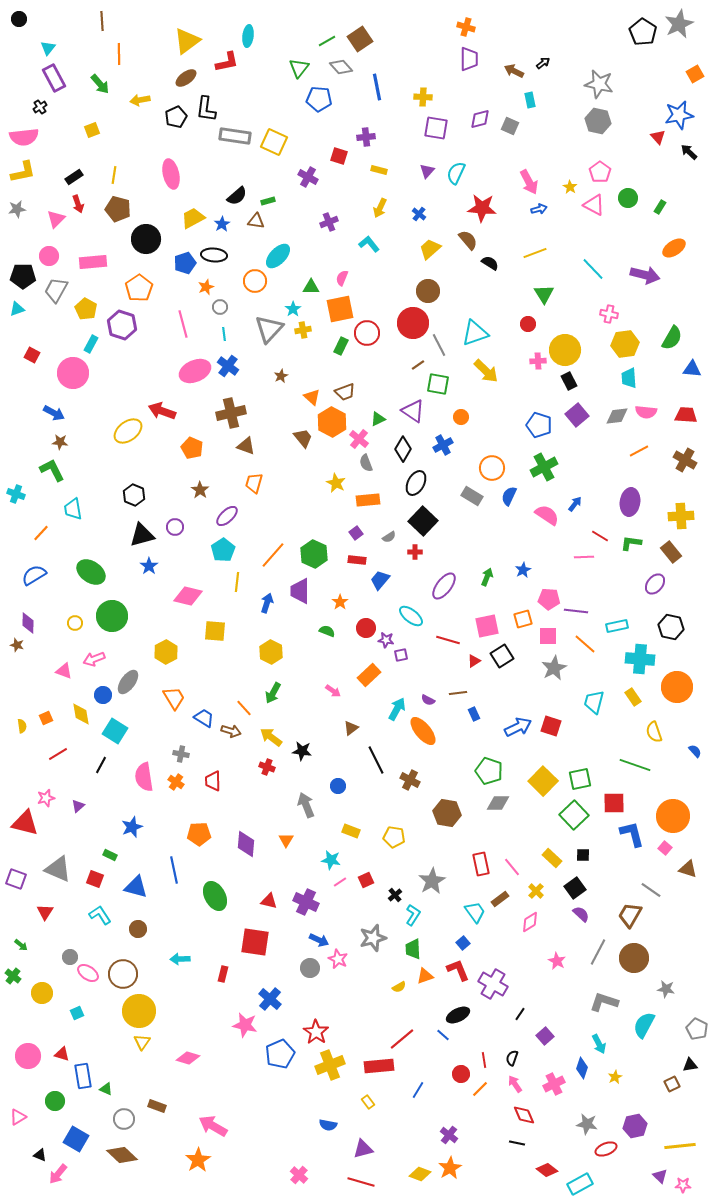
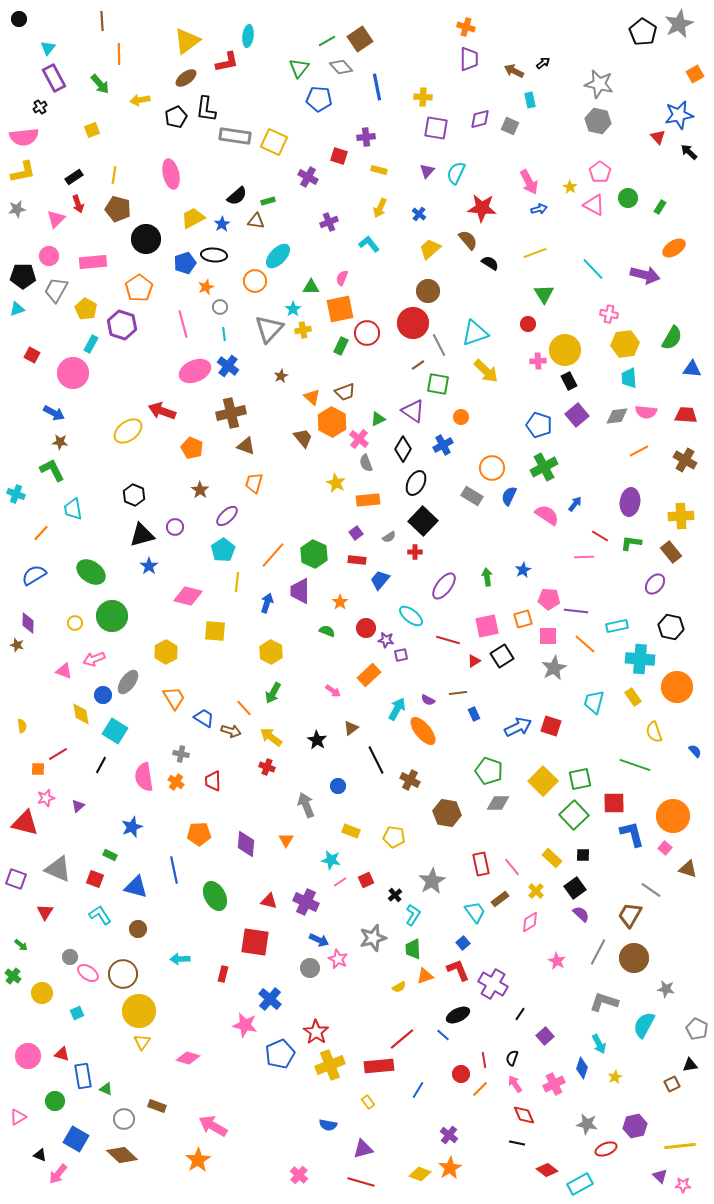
green arrow at (487, 577): rotated 30 degrees counterclockwise
orange square at (46, 718): moved 8 px left, 51 px down; rotated 24 degrees clockwise
black star at (302, 751): moved 15 px right, 11 px up; rotated 24 degrees clockwise
